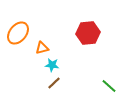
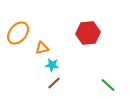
green line: moved 1 px left, 1 px up
